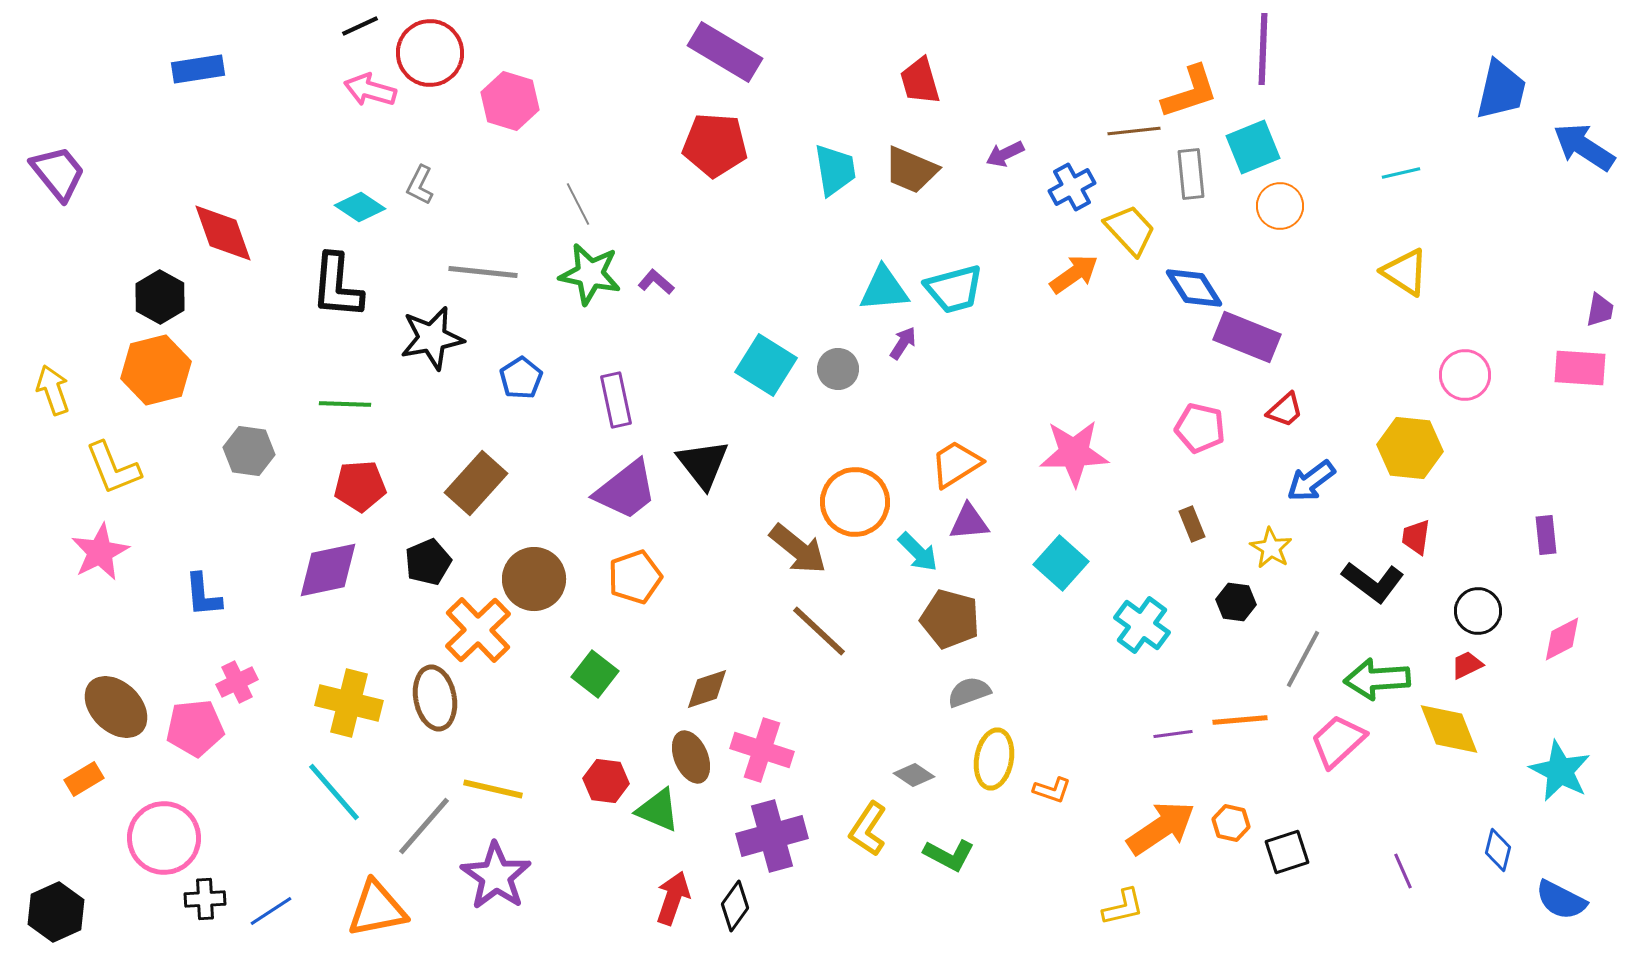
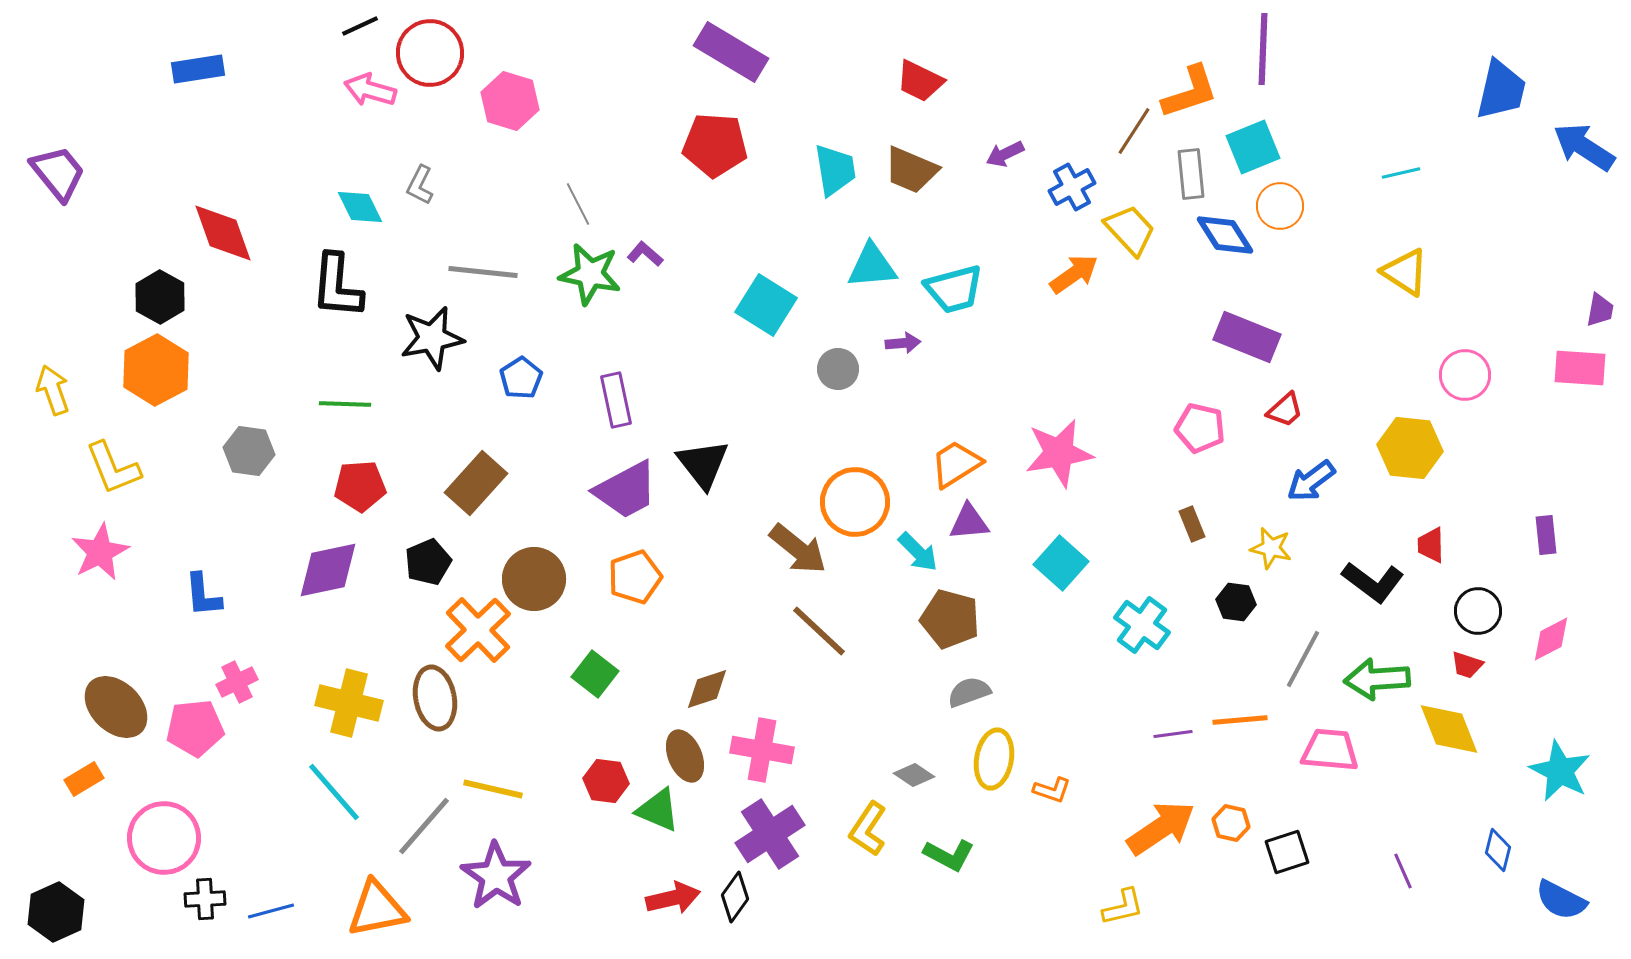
purple rectangle at (725, 52): moved 6 px right
red trapezoid at (920, 81): rotated 48 degrees counterclockwise
brown line at (1134, 131): rotated 51 degrees counterclockwise
cyan diamond at (360, 207): rotated 30 degrees clockwise
purple L-shape at (656, 282): moved 11 px left, 28 px up
blue diamond at (1194, 288): moved 31 px right, 53 px up
cyan triangle at (884, 289): moved 12 px left, 23 px up
purple arrow at (903, 343): rotated 52 degrees clockwise
cyan square at (766, 365): moved 60 px up
orange hexagon at (156, 370): rotated 14 degrees counterclockwise
pink star at (1074, 453): moved 15 px left; rotated 8 degrees counterclockwise
purple trapezoid at (626, 490): rotated 10 degrees clockwise
red trapezoid at (1416, 537): moved 15 px right, 8 px down; rotated 9 degrees counterclockwise
yellow star at (1271, 548): rotated 18 degrees counterclockwise
pink diamond at (1562, 639): moved 11 px left
red trapezoid at (1467, 665): rotated 136 degrees counterclockwise
pink trapezoid at (1338, 741): moved 8 px left, 9 px down; rotated 48 degrees clockwise
pink cross at (762, 750): rotated 8 degrees counterclockwise
brown ellipse at (691, 757): moved 6 px left, 1 px up
purple cross at (772, 836): moved 2 px left, 2 px up; rotated 18 degrees counterclockwise
red arrow at (673, 898): rotated 58 degrees clockwise
black diamond at (735, 906): moved 9 px up
blue line at (271, 911): rotated 18 degrees clockwise
